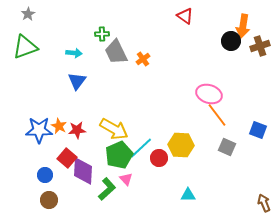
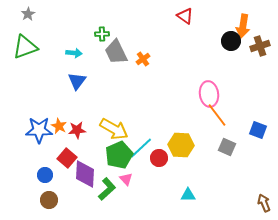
pink ellipse: rotated 65 degrees clockwise
purple diamond: moved 2 px right, 3 px down
